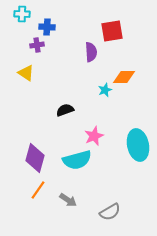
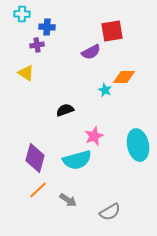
purple semicircle: rotated 66 degrees clockwise
cyan star: rotated 24 degrees counterclockwise
orange line: rotated 12 degrees clockwise
